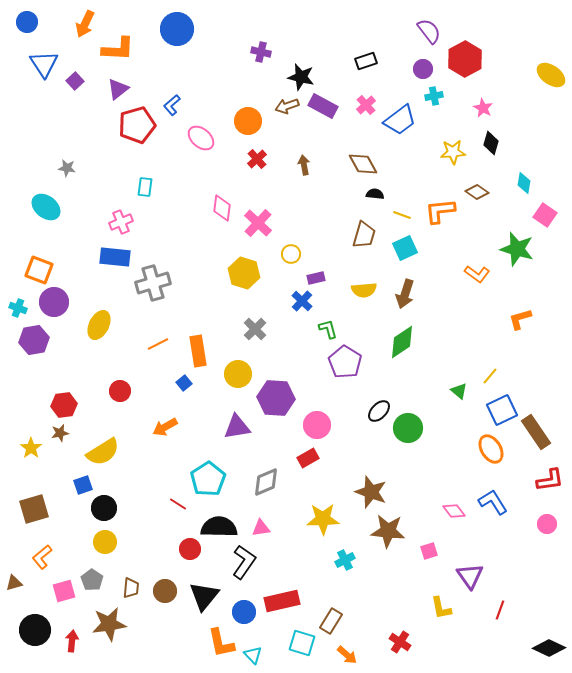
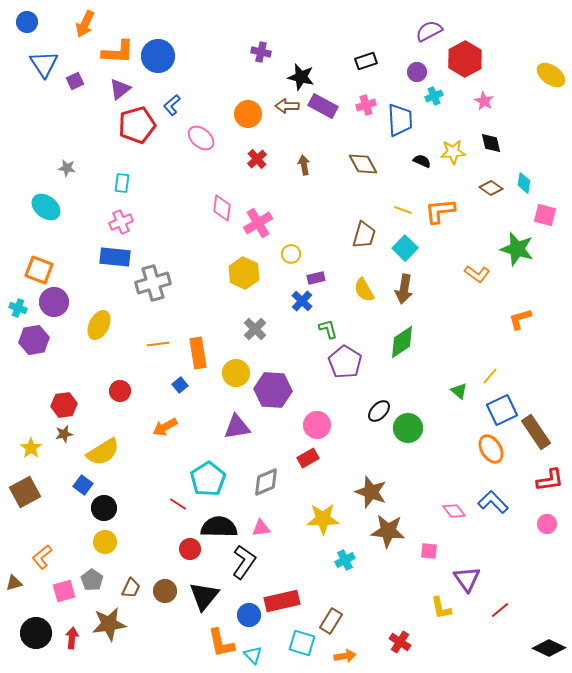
blue circle at (177, 29): moved 19 px left, 27 px down
purple semicircle at (429, 31): rotated 80 degrees counterclockwise
orange L-shape at (118, 49): moved 3 px down
purple circle at (423, 69): moved 6 px left, 3 px down
purple square at (75, 81): rotated 18 degrees clockwise
purple triangle at (118, 89): moved 2 px right
cyan cross at (434, 96): rotated 12 degrees counterclockwise
pink cross at (366, 105): rotated 24 degrees clockwise
brown arrow at (287, 106): rotated 20 degrees clockwise
pink star at (483, 108): moved 1 px right, 7 px up
blue trapezoid at (400, 120): rotated 56 degrees counterclockwise
orange circle at (248, 121): moved 7 px up
black diamond at (491, 143): rotated 30 degrees counterclockwise
cyan rectangle at (145, 187): moved 23 px left, 4 px up
brown diamond at (477, 192): moved 14 px right, 4 px up
black semicircle at (375, 194): moved 47 px right, 33 px up; rotated 18 degrees clockwise
yellow line at (402, 215): moved 1 px right, 5 px up
pink square at (545, 215): rotated 20 degrees counterclockwise
pink cross at (258, 223): rotated 16 degrees clockwise
cyan square at (405, 248): rotated 20 degrees counterclockwise
yellow hexagon at (244, 273): rotated 8 degrees clockwise
yellow semicircle at (364, 290): rotated 65 degrees clockwise
brown arrow at (405, 294): moved 1 px left, 5 px up; rotated 8 degrees counterclockwise
orange line at (158, 344): rotated 20 degrees clockwise
orange rectangle at (198, 351): moved 2 px down
yellow circle at (238, 374): moved 2 px left, 1 px up
blue square at (184, 383): moved 4 px left, 2 px down
purple hexagon at (276, 398): moved 3 px left, 8 px up
brown star at (60, 433): moved 4 px right, 1 px down
blue square at (83, 485): rotated 36 degrees counterclockwise
blue L-shape at (493, 502): rotated 12 degrees counterclockwise
brown square at (34, 509): moved 9 px left, 17 px up; rotated 12 degrees counterclockwise
pink square at (429, 551): rotated 24 degrees clockwise
purple triangle at (470, 576): moved 3 px left, 3 px down
brown trapezoid at (131, 588): rotated 20 degrees clockwise
red line at (500, 610): rotated 30 degrees clockwise
blue circle at (244, 612): moved 5 px right, 3 px down
black circle at (35, 630): moved 1 px right, 3 px down
red arrow at (72, 641): moved 3 px up
orange arrow at (347, 655): moved 2 px left, 1 px down; rotated 50 degrees counterclockwise
